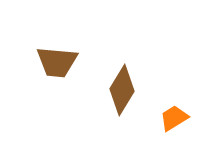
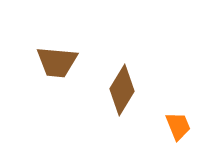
orange trapezoid: moved 4 px right, 8 px down; rotated 100 degrees clockwise
